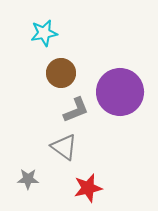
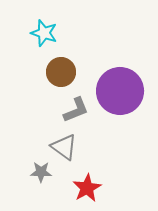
cyan star: rotated 28 degrees clockwise
brown circle: moved 1 px up
purple circle: moved 1 px up
gray star: moved 13 px right, 7 px up
red star: moved 1 px left; rotated 16 degrees counterclockwise
